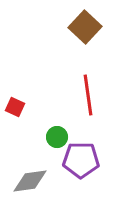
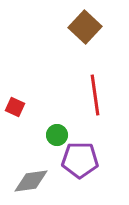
red line: moved 7 px right
green circle: moved 2 px up
purple pentagon: moved 1 px left
gray diamond: moved 1 px right
